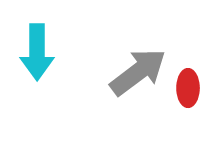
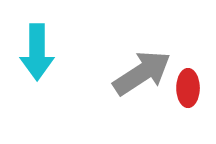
gray arrow: moved 4 px right, 1 px down; rotated 4 degrees clockwise
